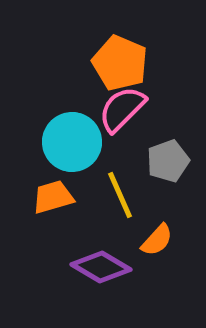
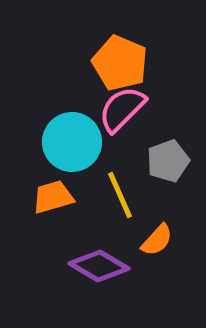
purple diamond: moved 2 px left, 1 px up
